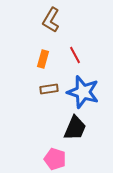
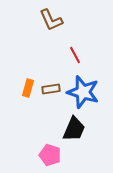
brown L-shape: rotated 55 degrees counterclockwise
orange rectangle: moved 15 px left, 29 px down
brown rectangle: moved 2 px right
black trapezoid: moved 1 px left, 1 px down
pink pentagon: moved 5 px left, 4 px up
